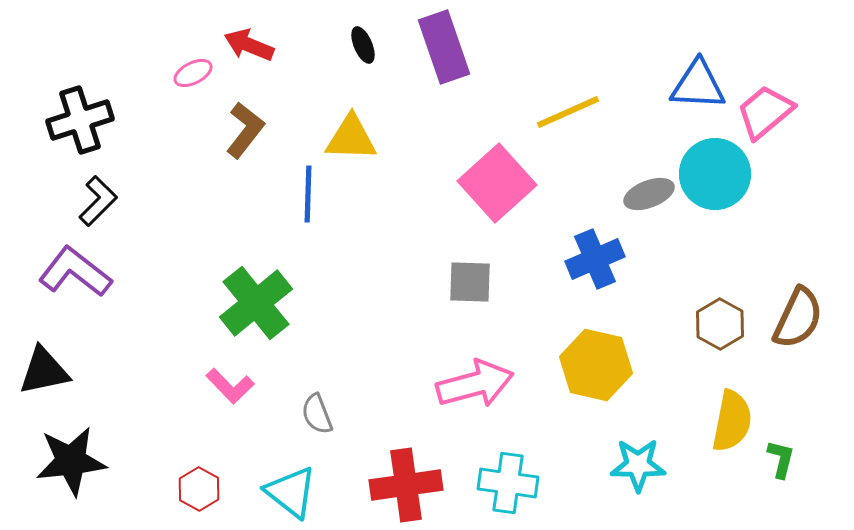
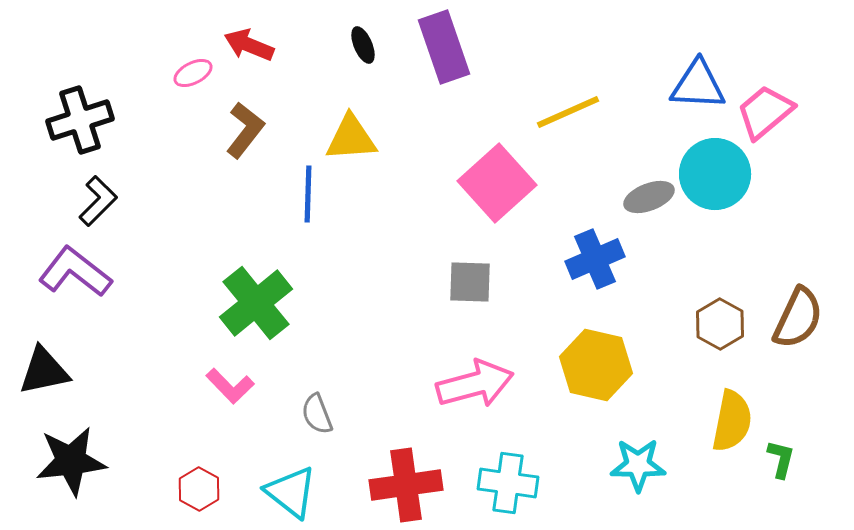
yellow triangle: rotated 6 degrees counterclockwise
gray ellipse: moved 3 px down
